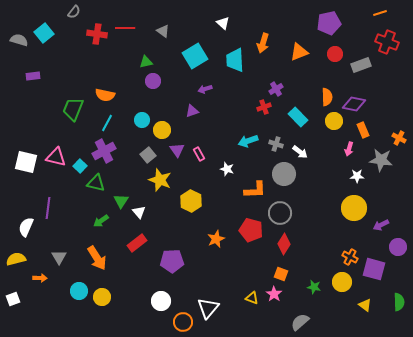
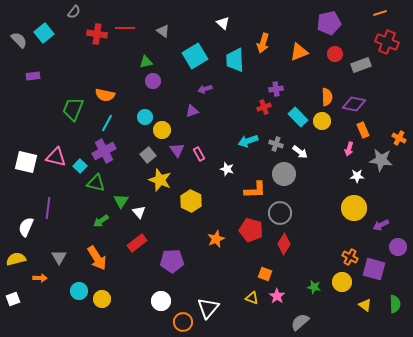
gray semicircle at (19, 40): rotated 30 degrees clockwise
purple cross at (276, 89): rotated 24 degrees clockwise
cyan circle at (142, 120): moved 3 px right, 3 px up
yellow circle at (334, 121): moved 12 px left
orange square at (281, 274): moved 16 px left
pink star at (274, 294): moved 3 px right, 2 px down
yellow circle at (102, 297): moved 2 px down
green semicircle at (399, 302): moved 4 px left, 2 px down
